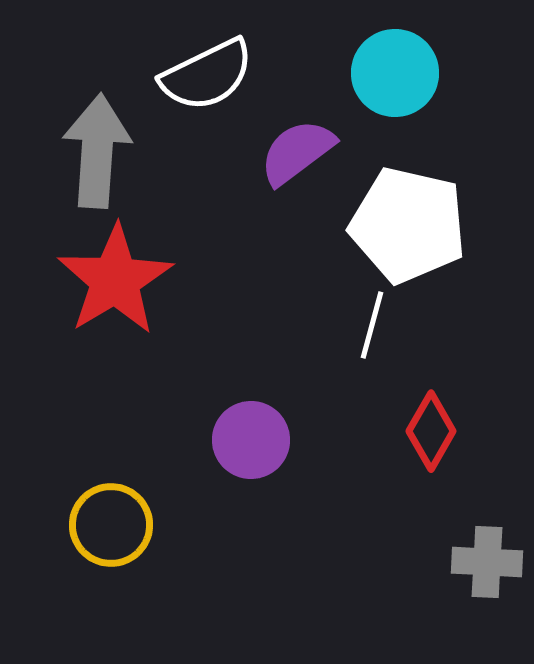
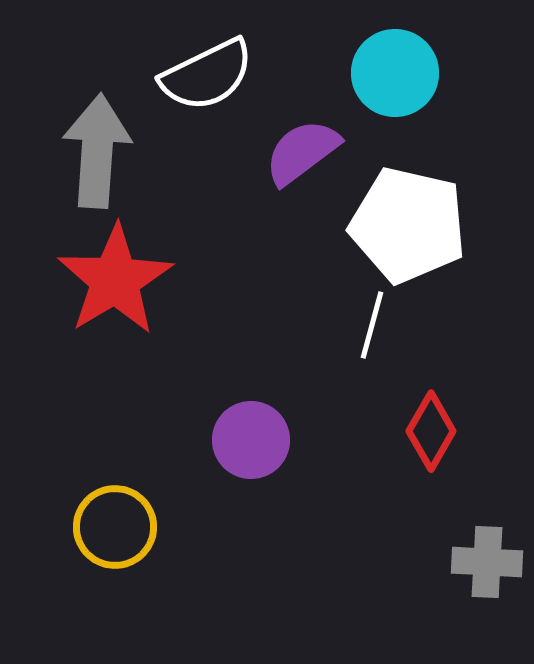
purple semicircle: moved 5 px right
yellow circle: moved 4 px right, 2 px down
